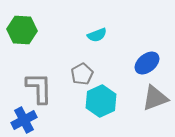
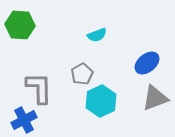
green hexagon: moved 2 px left, 5 px up
